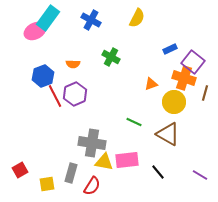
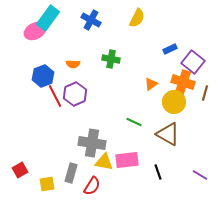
green cross: moved 2 px down; rotated 18 degrees counterclockwise
orange cross: moved 1 px left, 4 px down
orange triangle: rotated 16 degrees counterclockwise
black line: rotated 21 degrees clockwise
